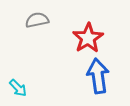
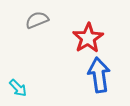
gray semicircle: rotated 10 degrees counterclockwise
blue arrow: moved 1 px right, 1 px up
